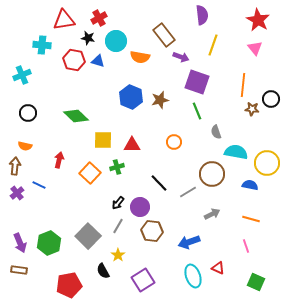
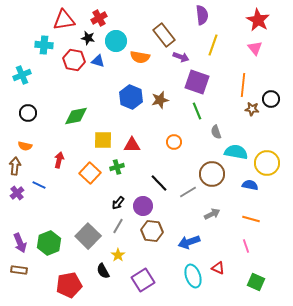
cyan cross at (42, 45): moved 2 px right
green diamond at (76, 116): rotated 55 degrees counterclockwise
purple circle at (140, 207): moved 3 px right, 1 px up
